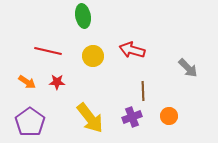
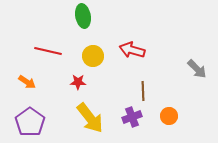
gray arrow: moved 9 px right, 1 px down
red star: moved 21 px right
